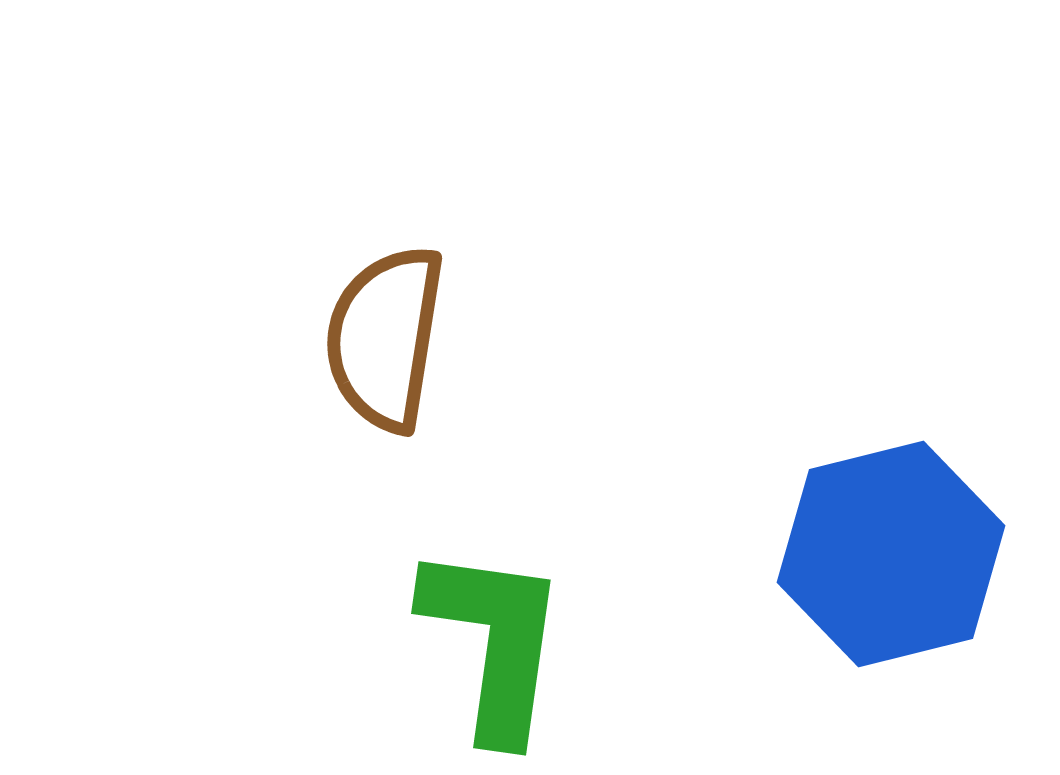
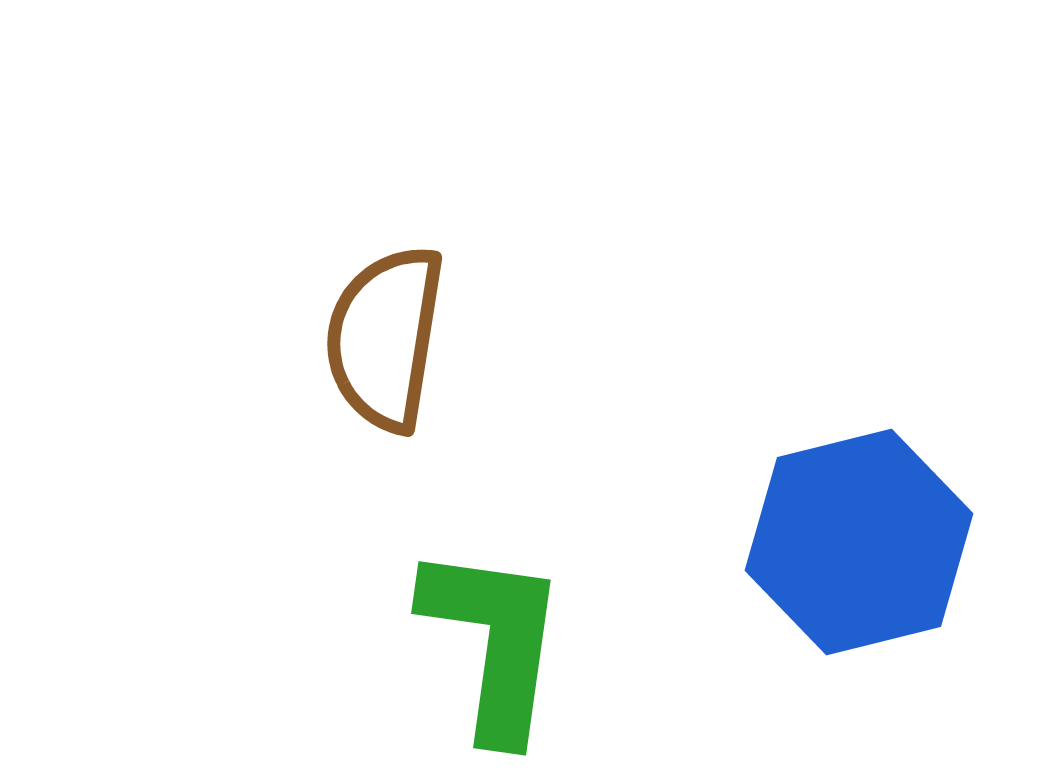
blue hexagon: moved 32 px left, 12 px up
